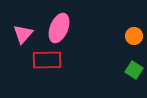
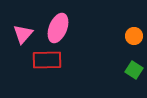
pink ellipse: moved 1 px left
